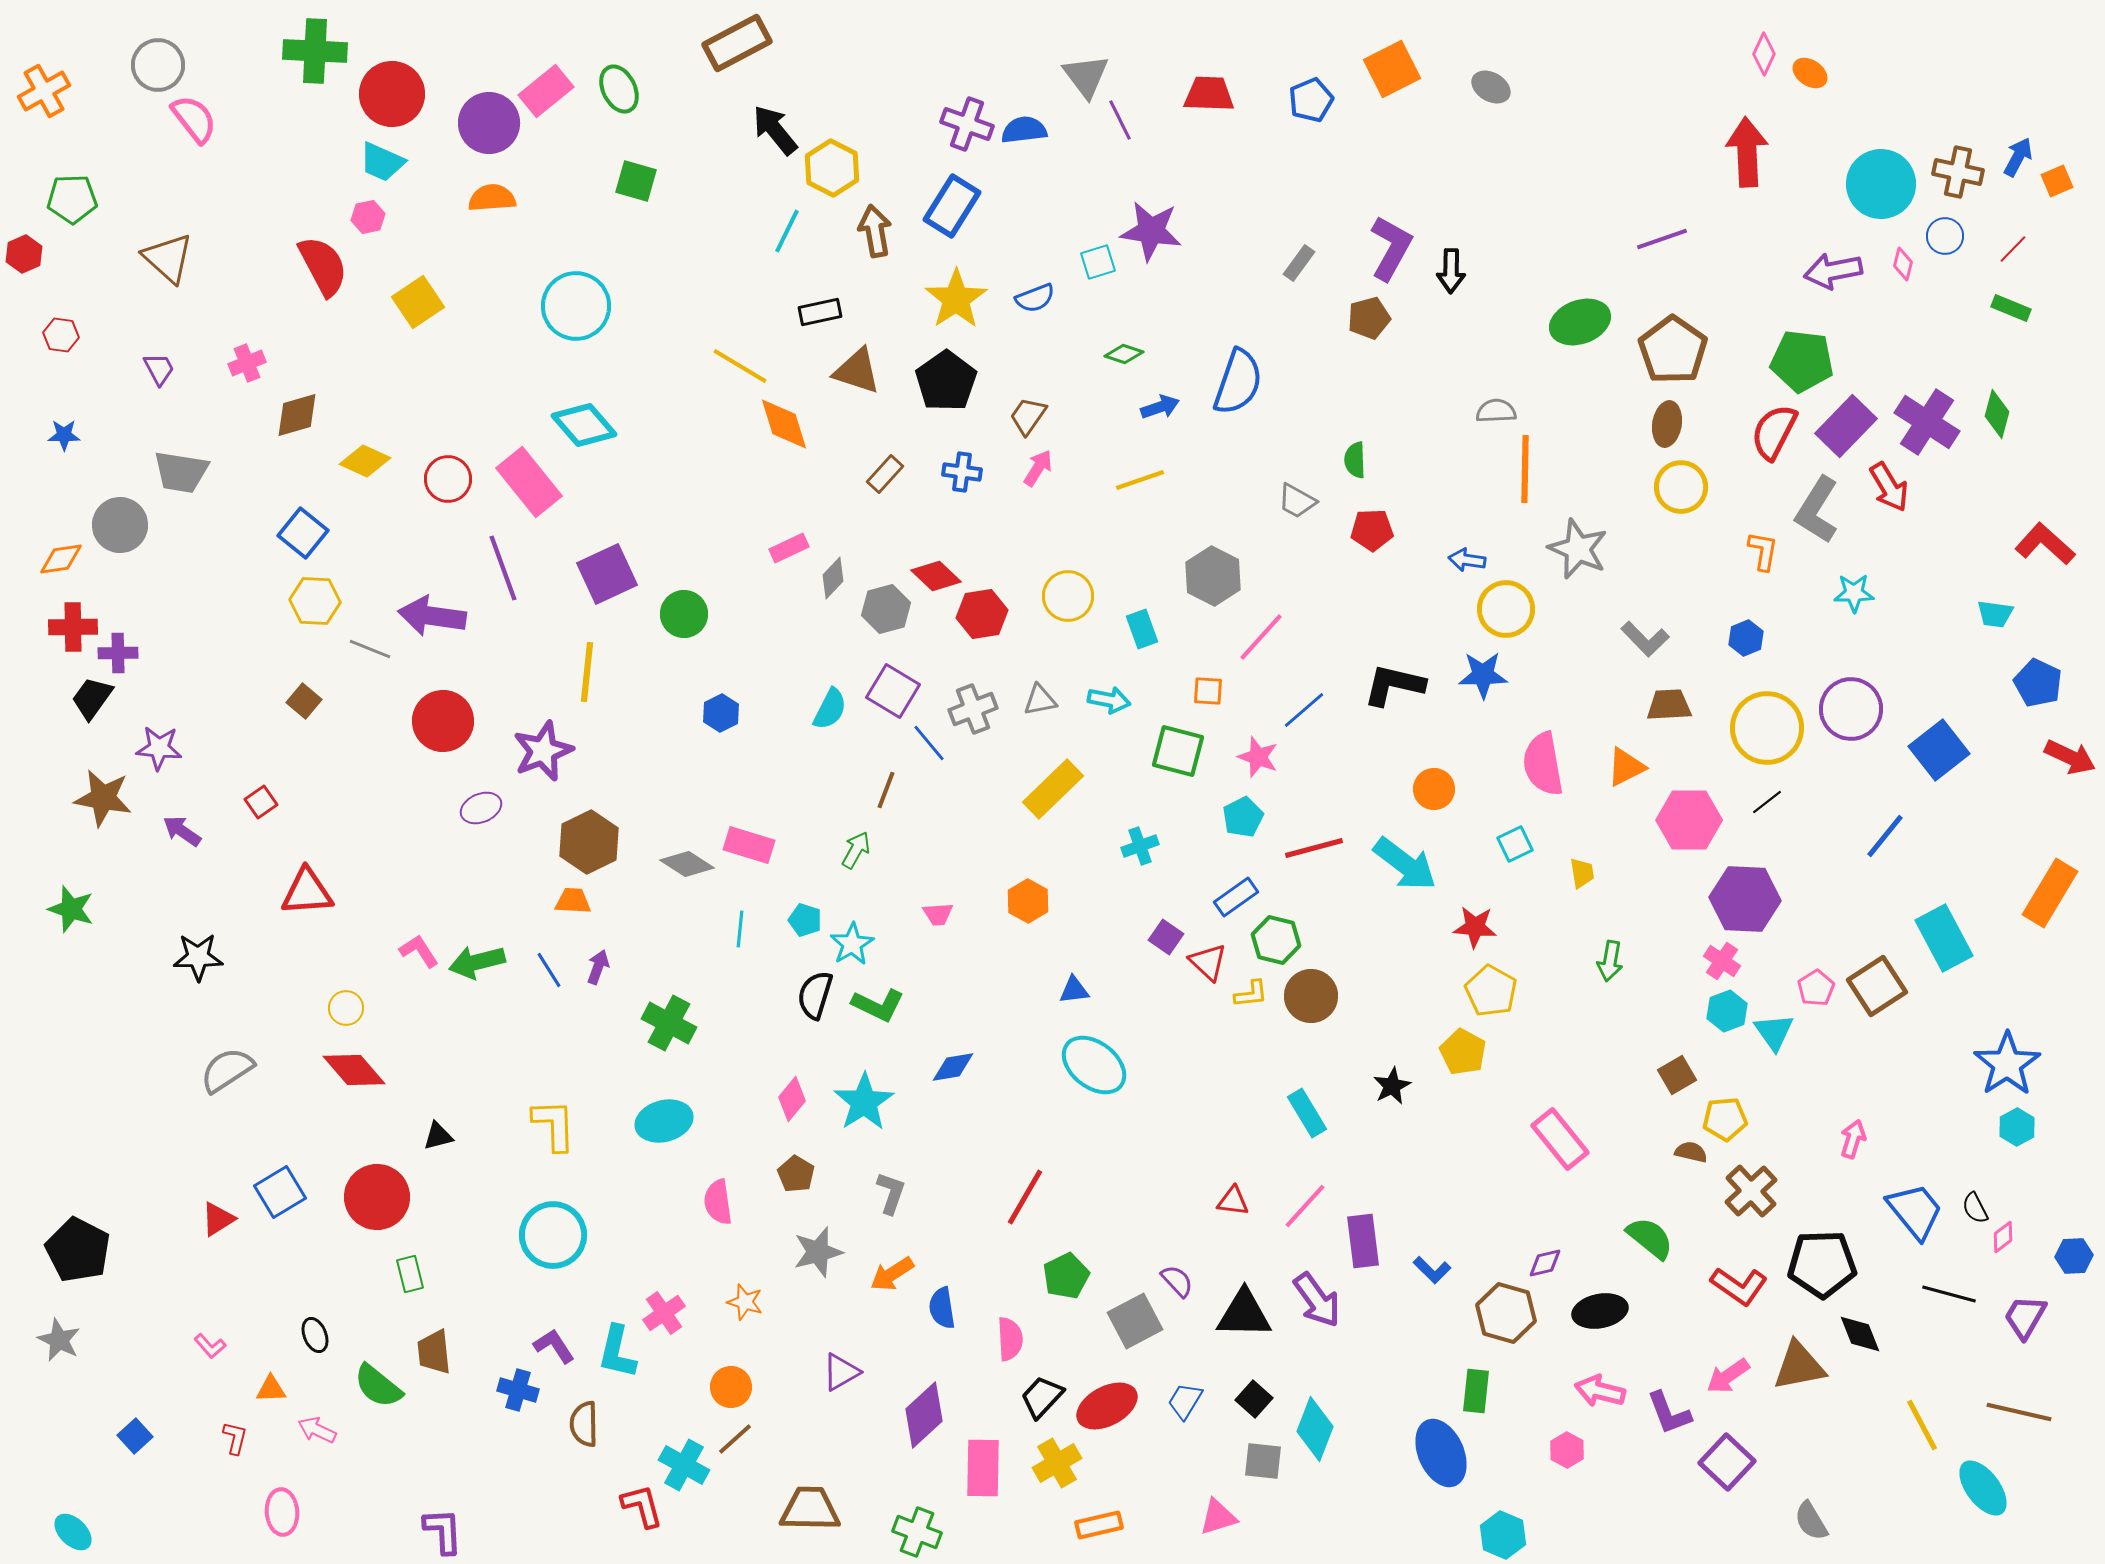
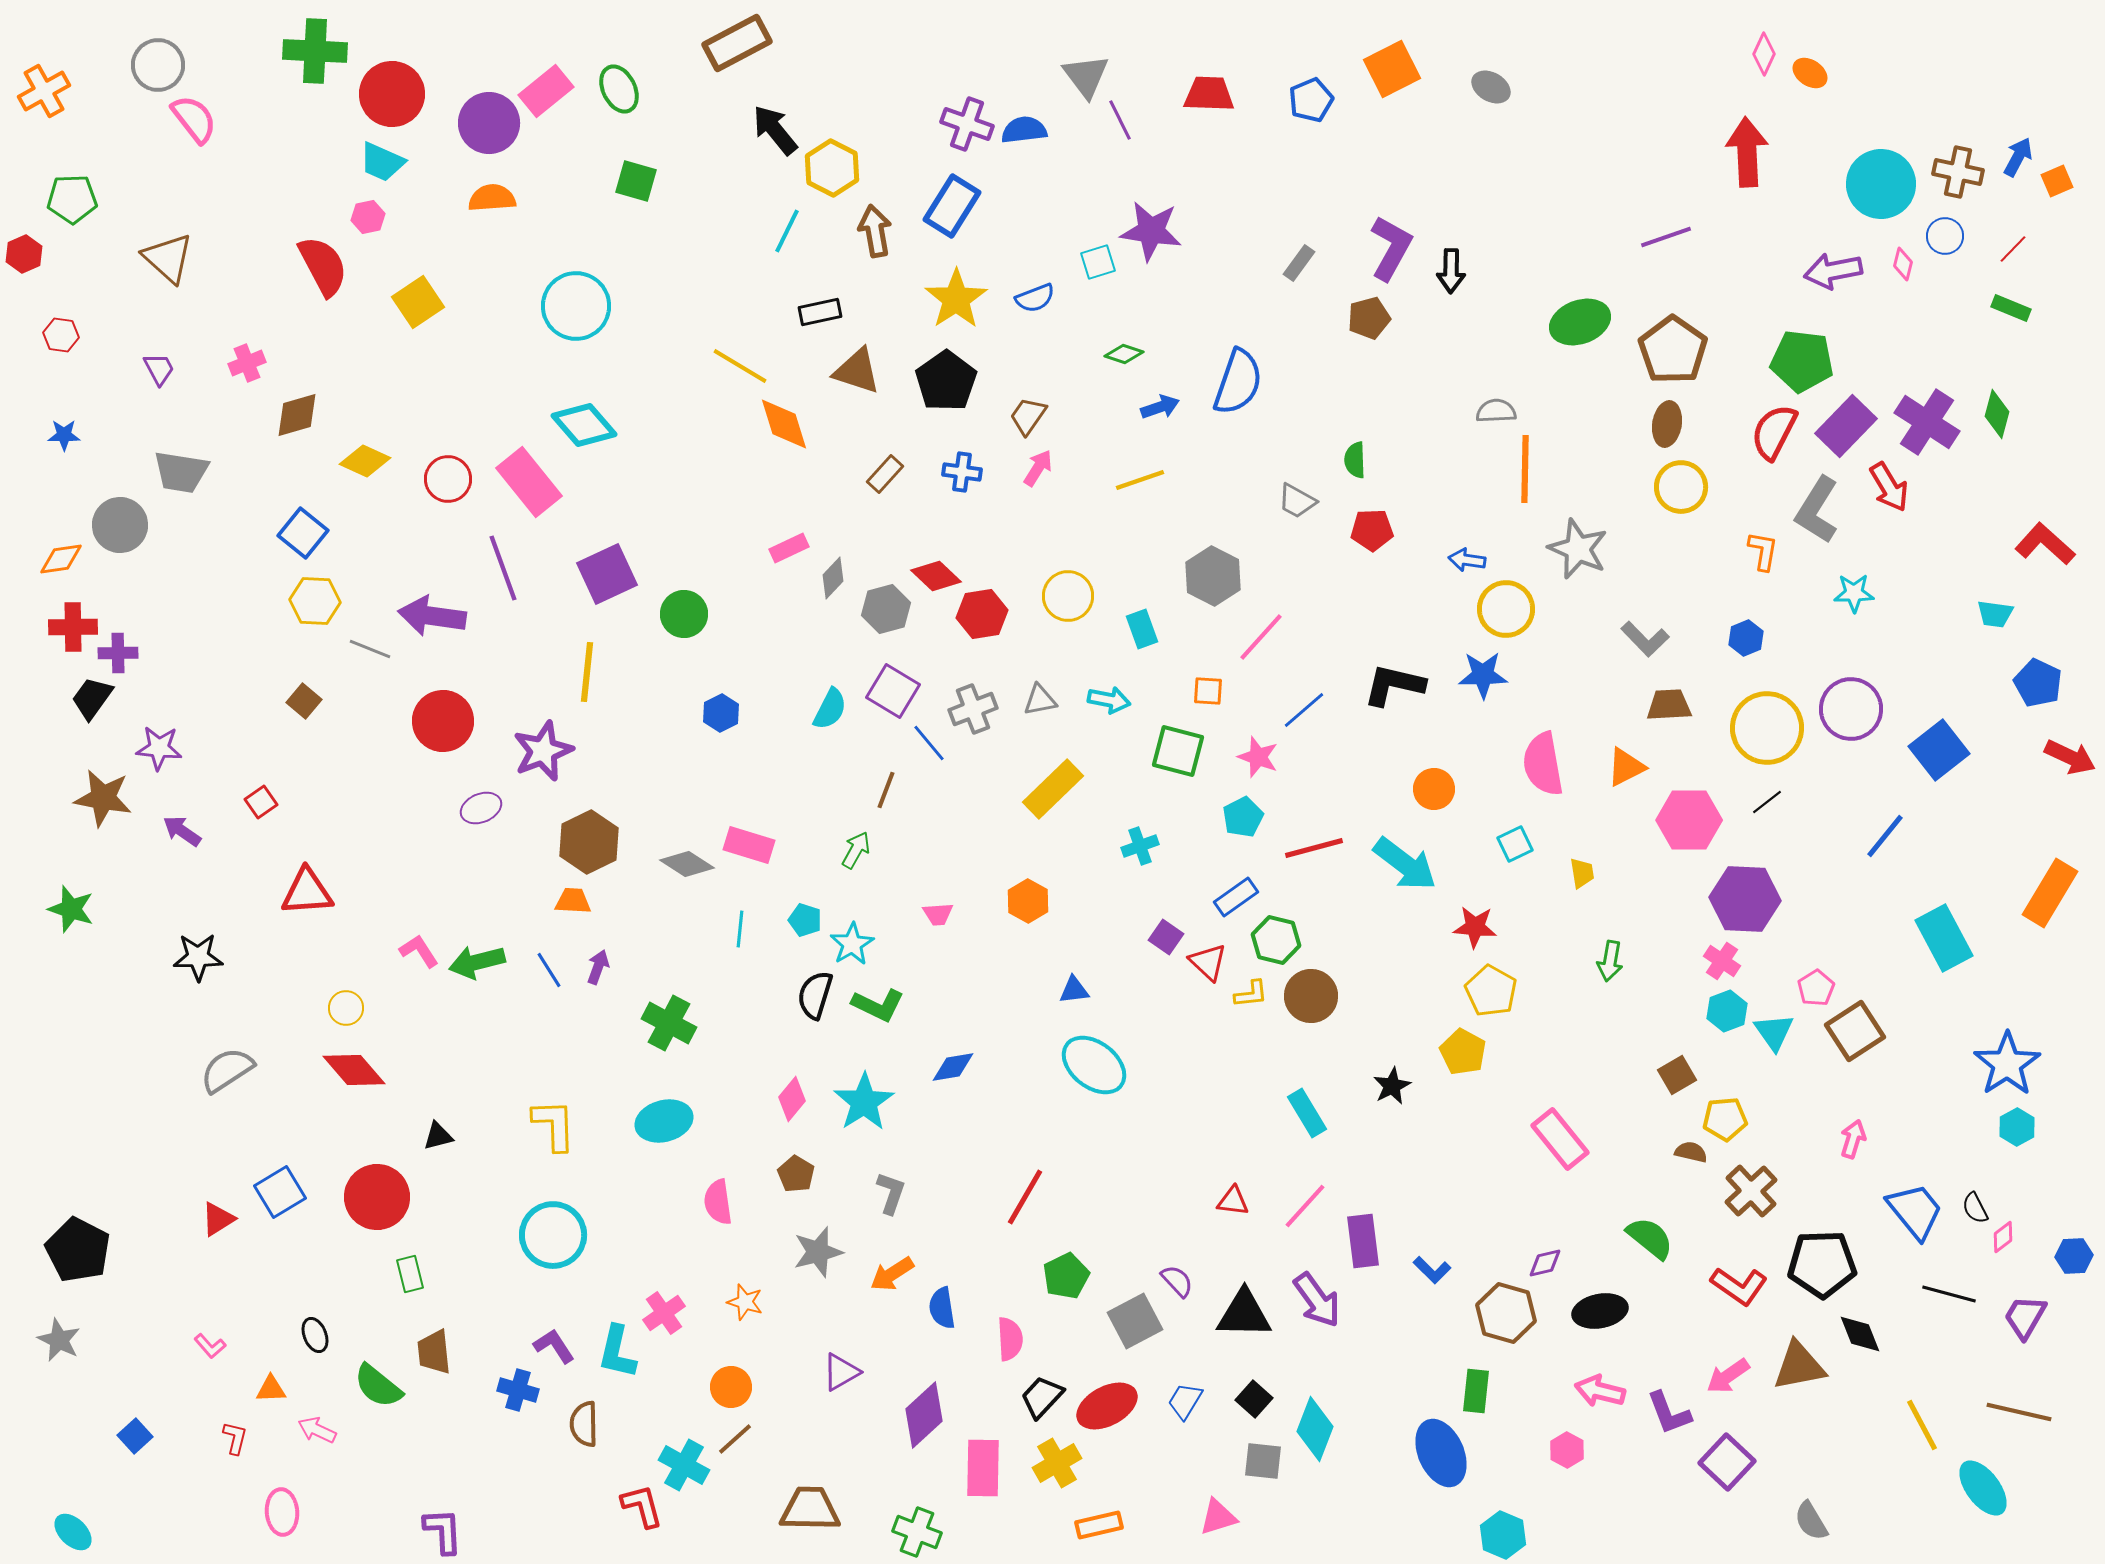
purple line at (1662, 239): moved 4 px right, 2 px up
brown square at (1877, 986): moved 22 px left, 45 px down
